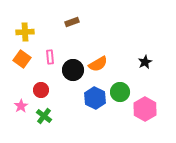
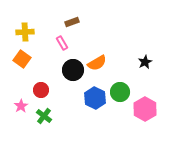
pink rectangle: moved 12 px right, 14 px up; rotated 24 degrees counterclockwise
orange semicircle: moved 1 px left, 1 px up
